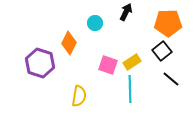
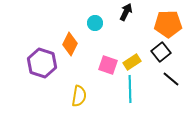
orange pentagon: moved 1 px down
orange diamond: moved 1 px right, 1 px down
black square: moved 1 px left, 1 px down
purple hexagon: moved 2 px right
